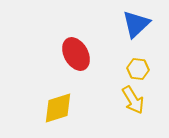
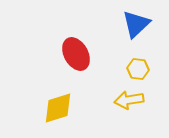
yellow arrow: moved 4 px left; rotated 112 degrees clockwise
